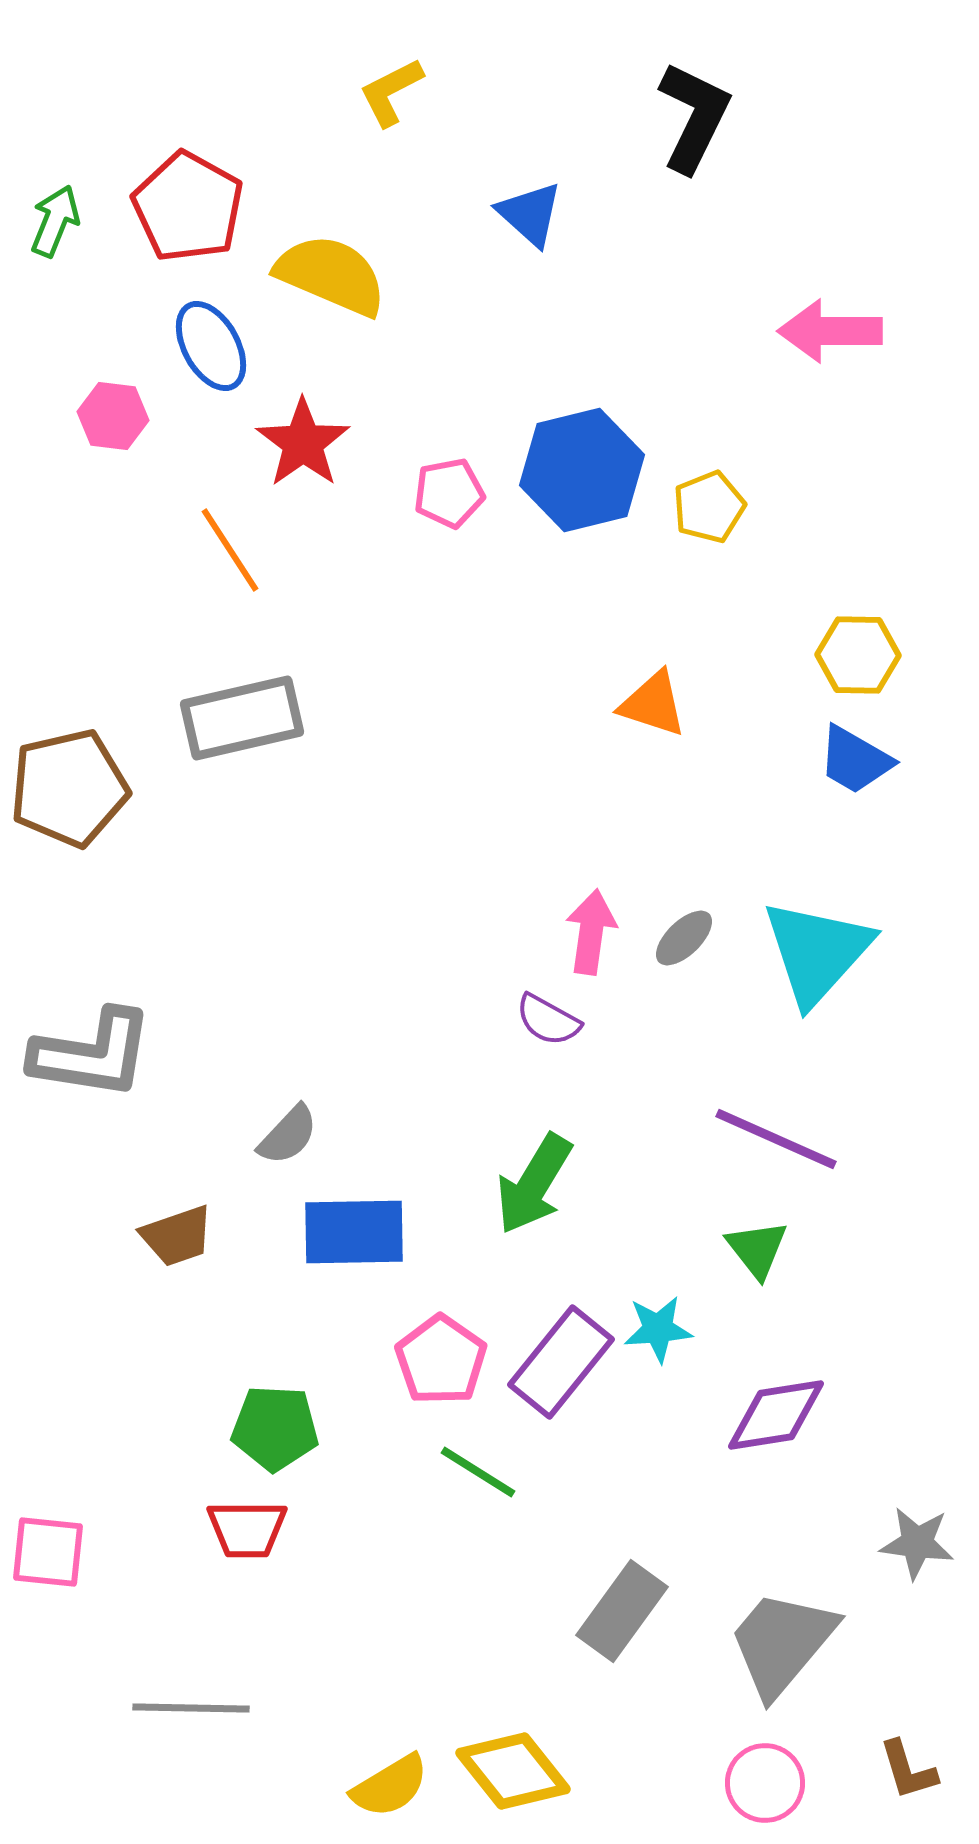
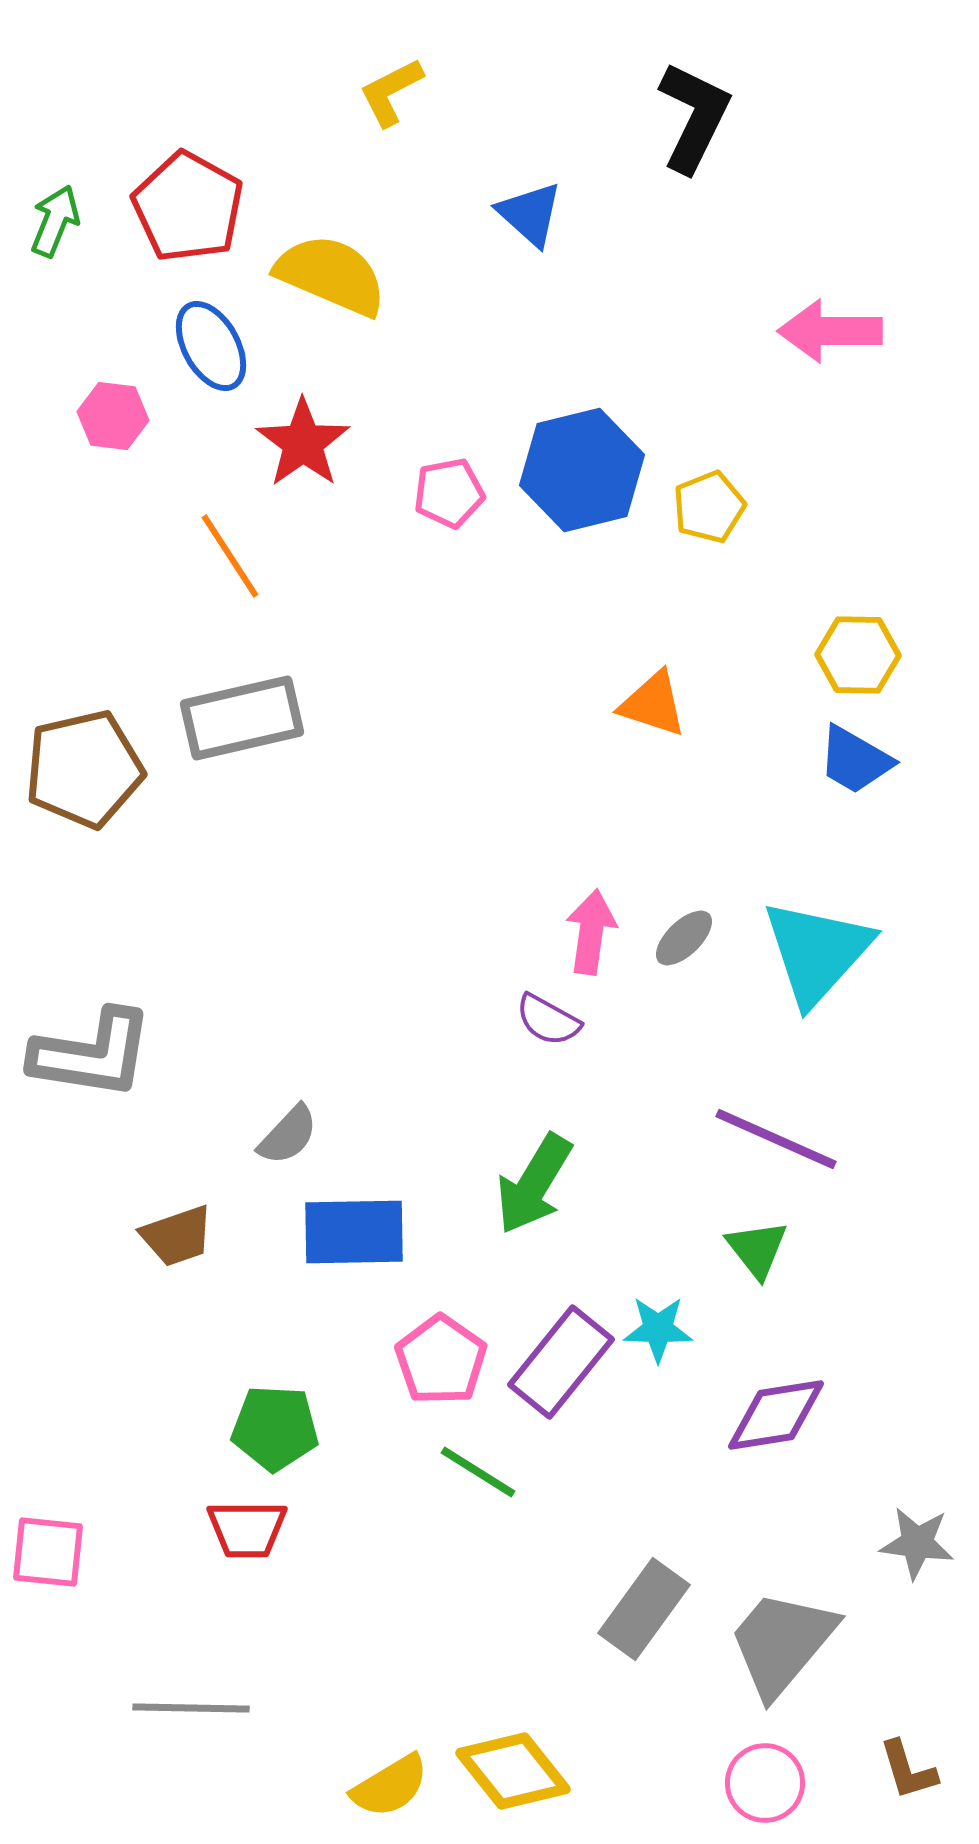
orange line at (230, 550): moved 6 px down
brown pentagon at (69, 788): moved 15 px right, 19 px up
cyan star at (658, 1329): rotated 6 degrees clockwise
gray rectangle at (622, 1611): moved 22 px right, 2 px up
